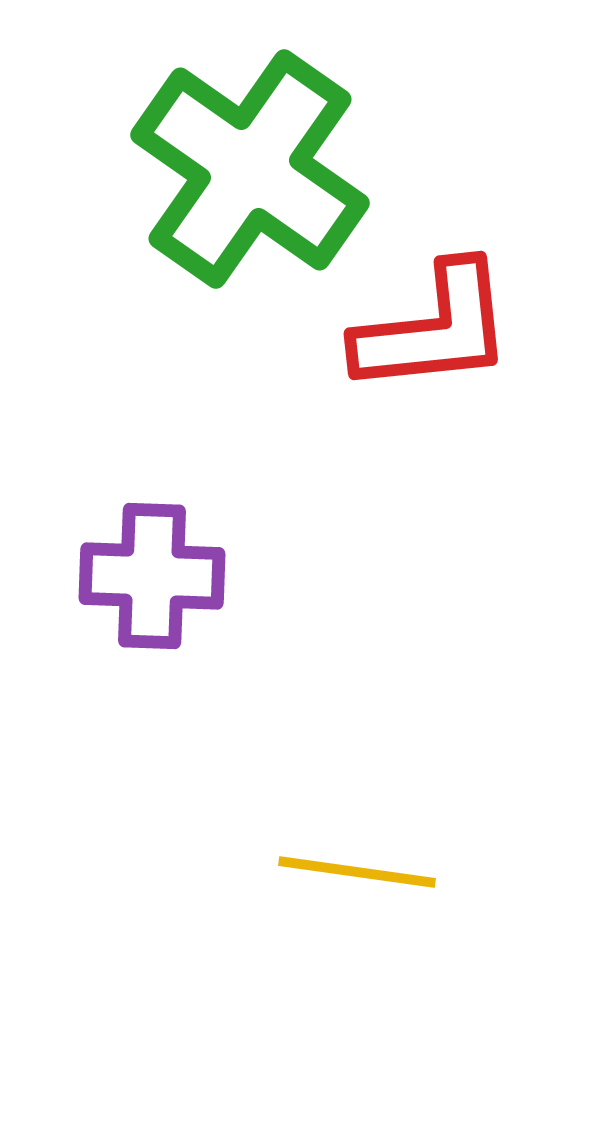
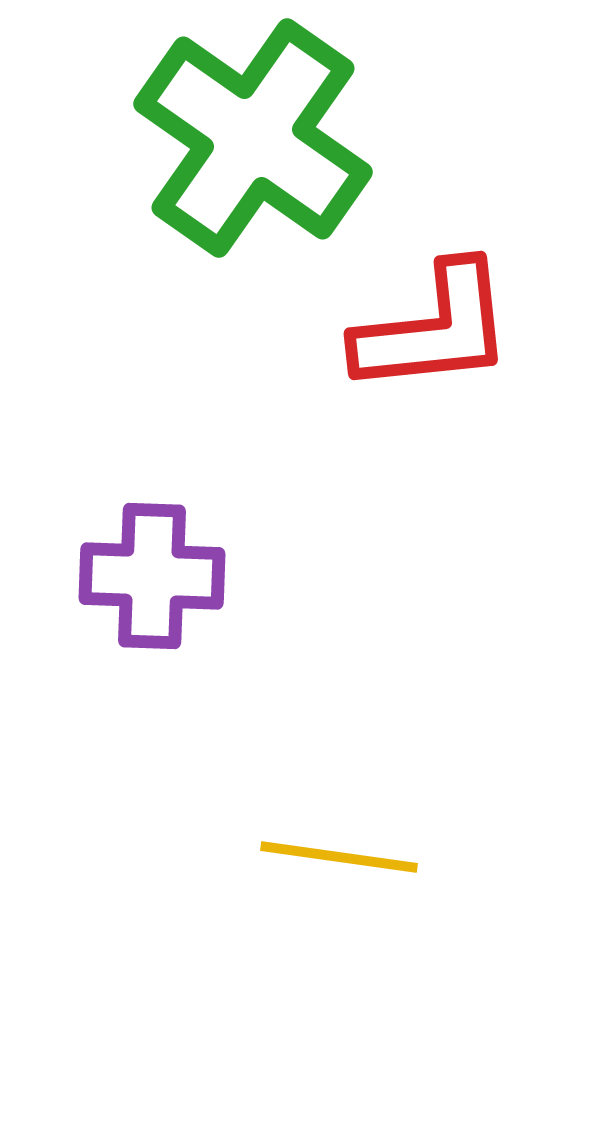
green cross: moved 3 px right, 31 px up
yellow line: moved 18 px left, 15 px up
